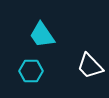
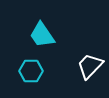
white trapezoid: rotated 88 degrees clockwise
